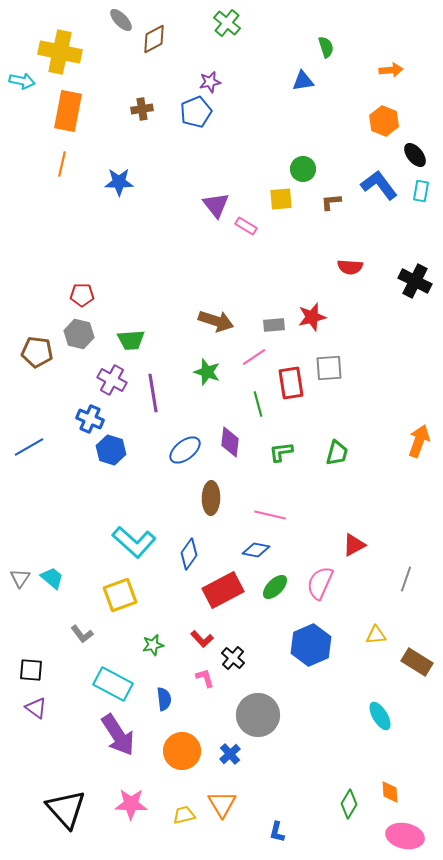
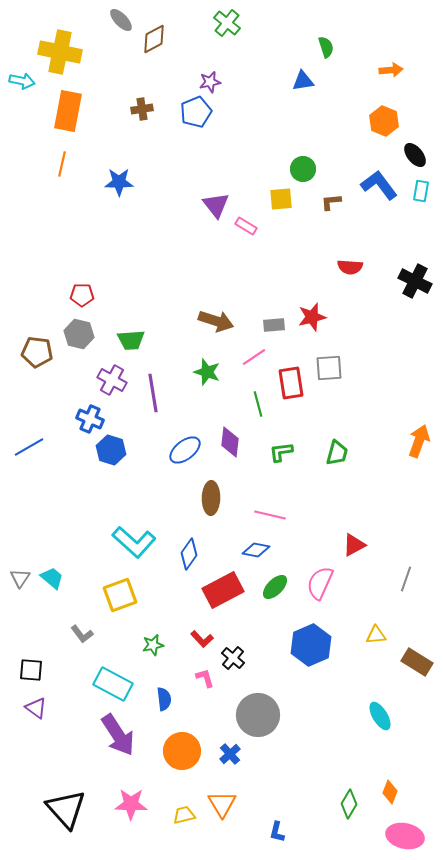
orange diamond at (390, 792): rotated 25 degrees clockwise
